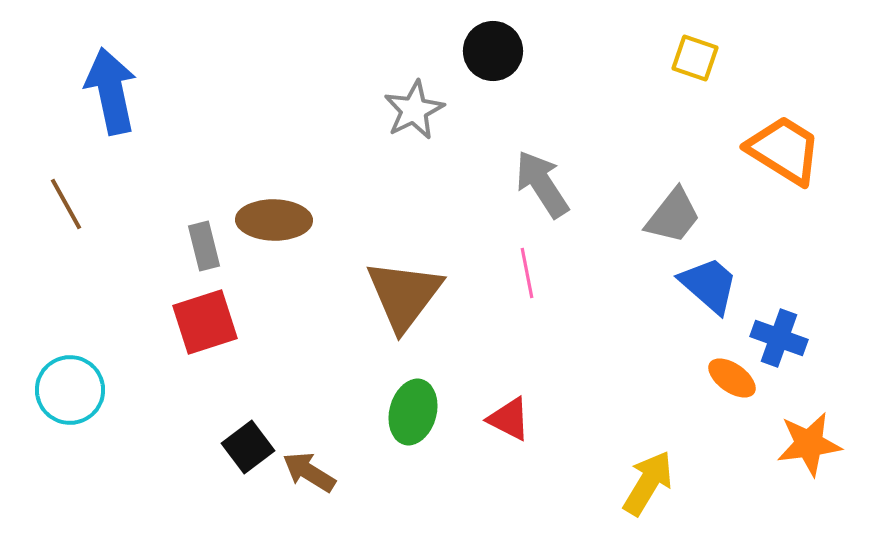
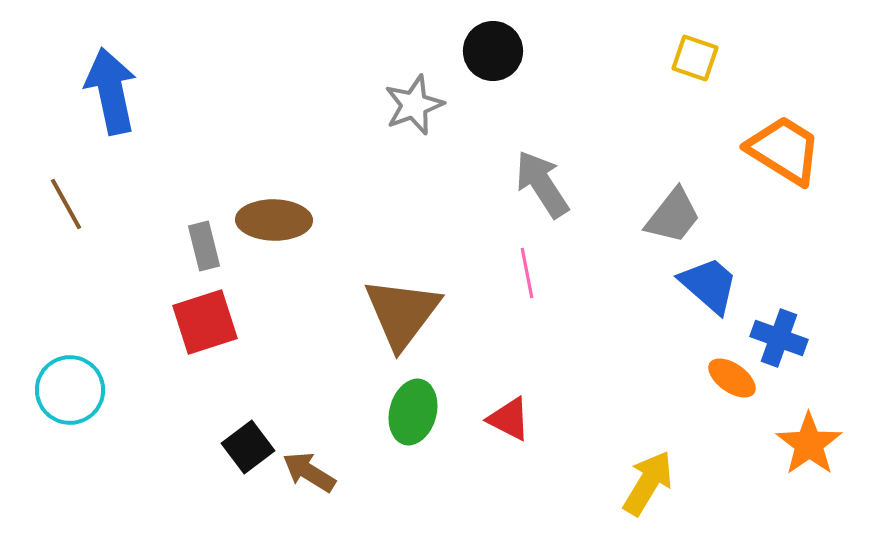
gray star: moved 5 px up; rotated 6 degrees clockwise
brown triangle: moved 2 px left, 18 px down
orange star: rotated 28 degrees counterclockwise
